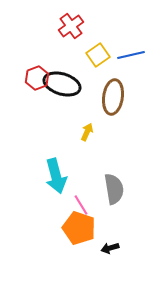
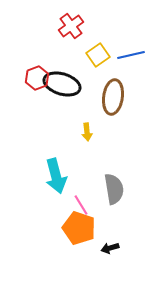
yellow arrow: rotated 150 degrees clockwise
